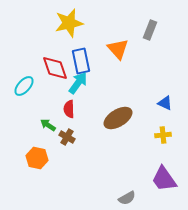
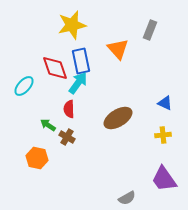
yellow star: moved 3 px right, 2 px down
